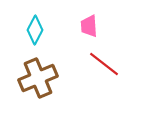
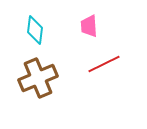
cyan diamond: rotated 20 degrees counterclockwise
red line: rotated 64 degrees counterclockwise
